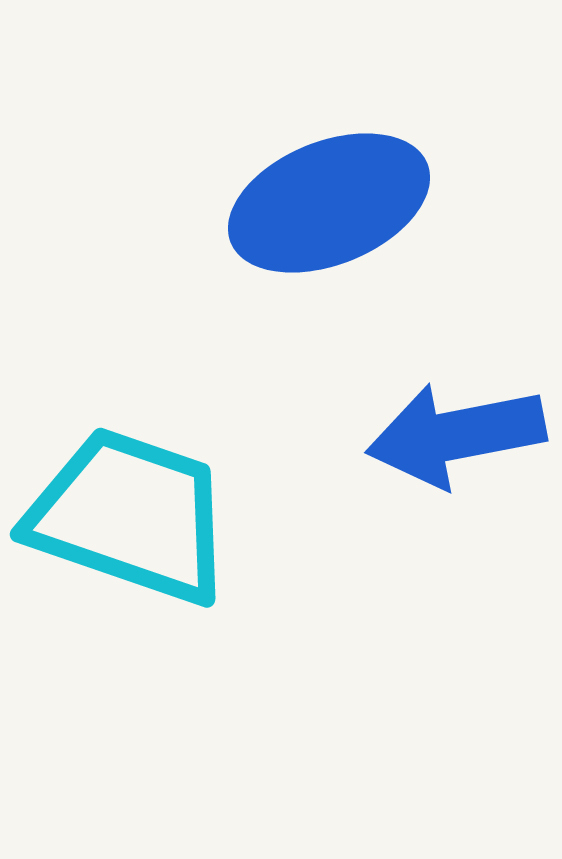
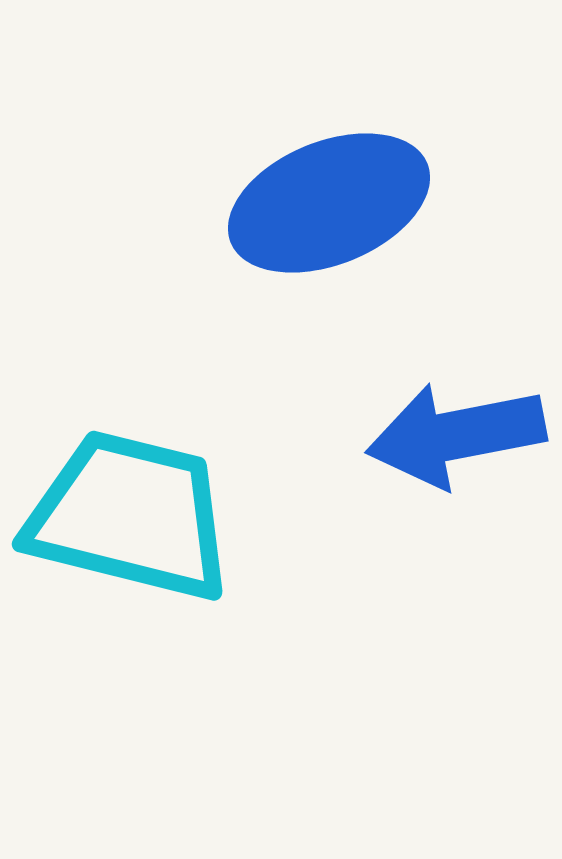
cyan trapezoid: rotated 5 degrees counterclockwise
